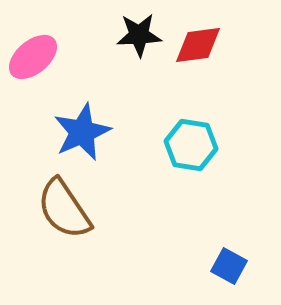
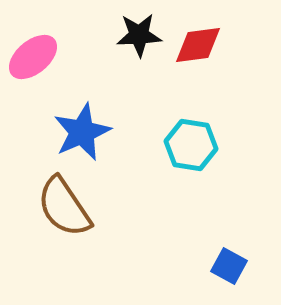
brown semicircle: moved 2 px up
